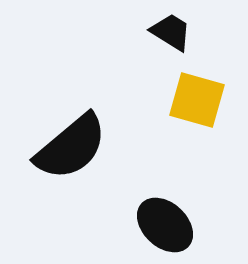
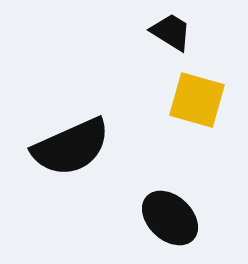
black semicircle: rotated 16 degrees clockwise
black ellipse: moved 5 px right, 7 px up
